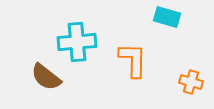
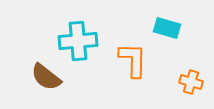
cyan rectangle: moved 11 px down
cyan cross: moved 1 px right, 1 px up
